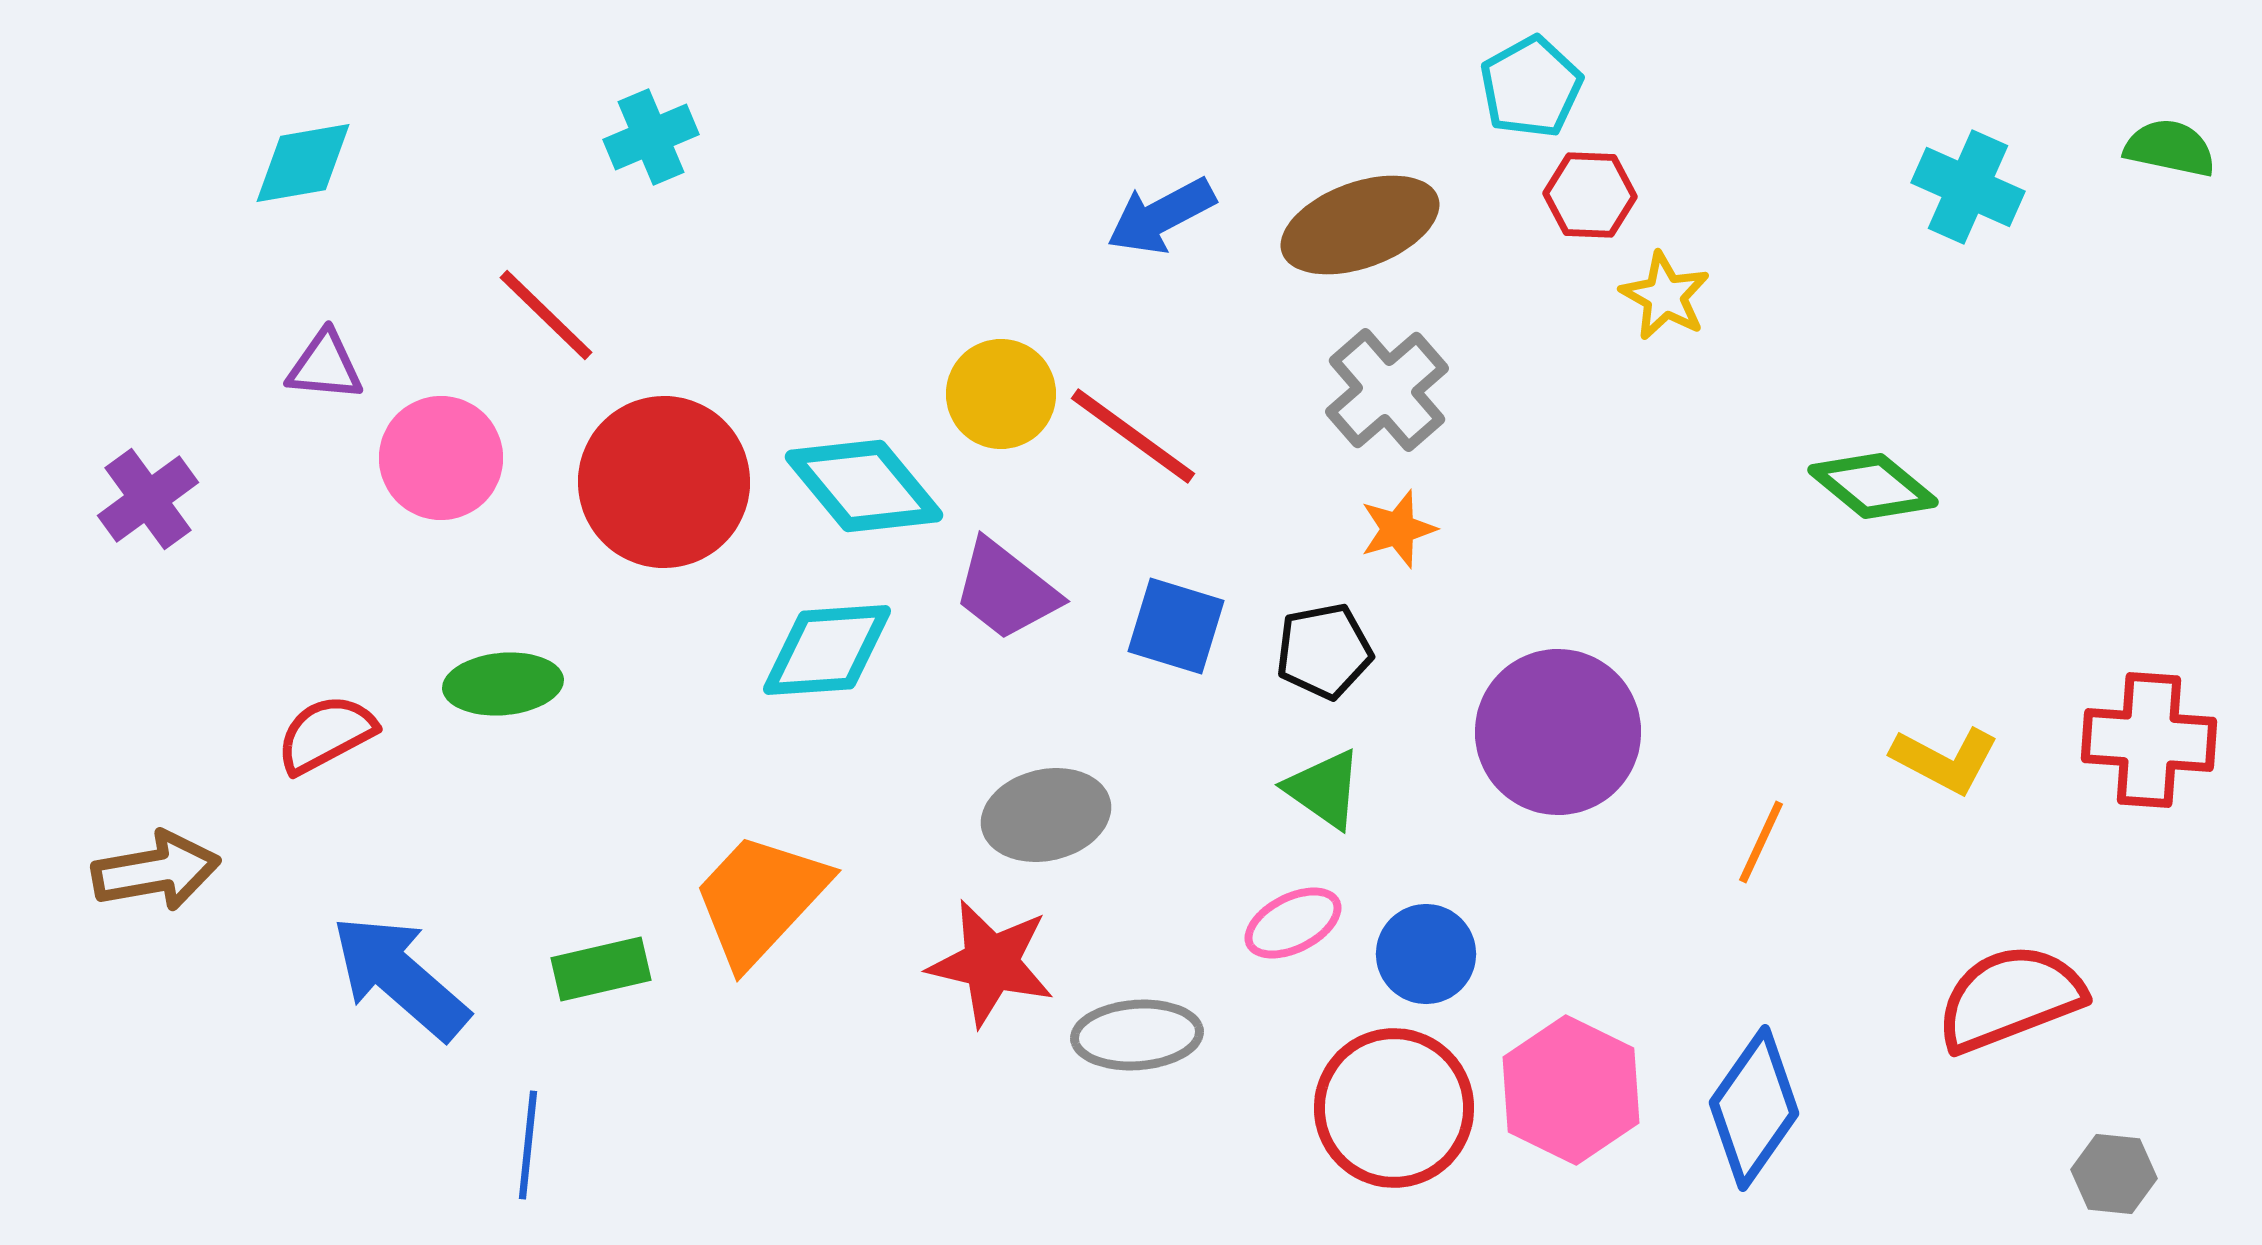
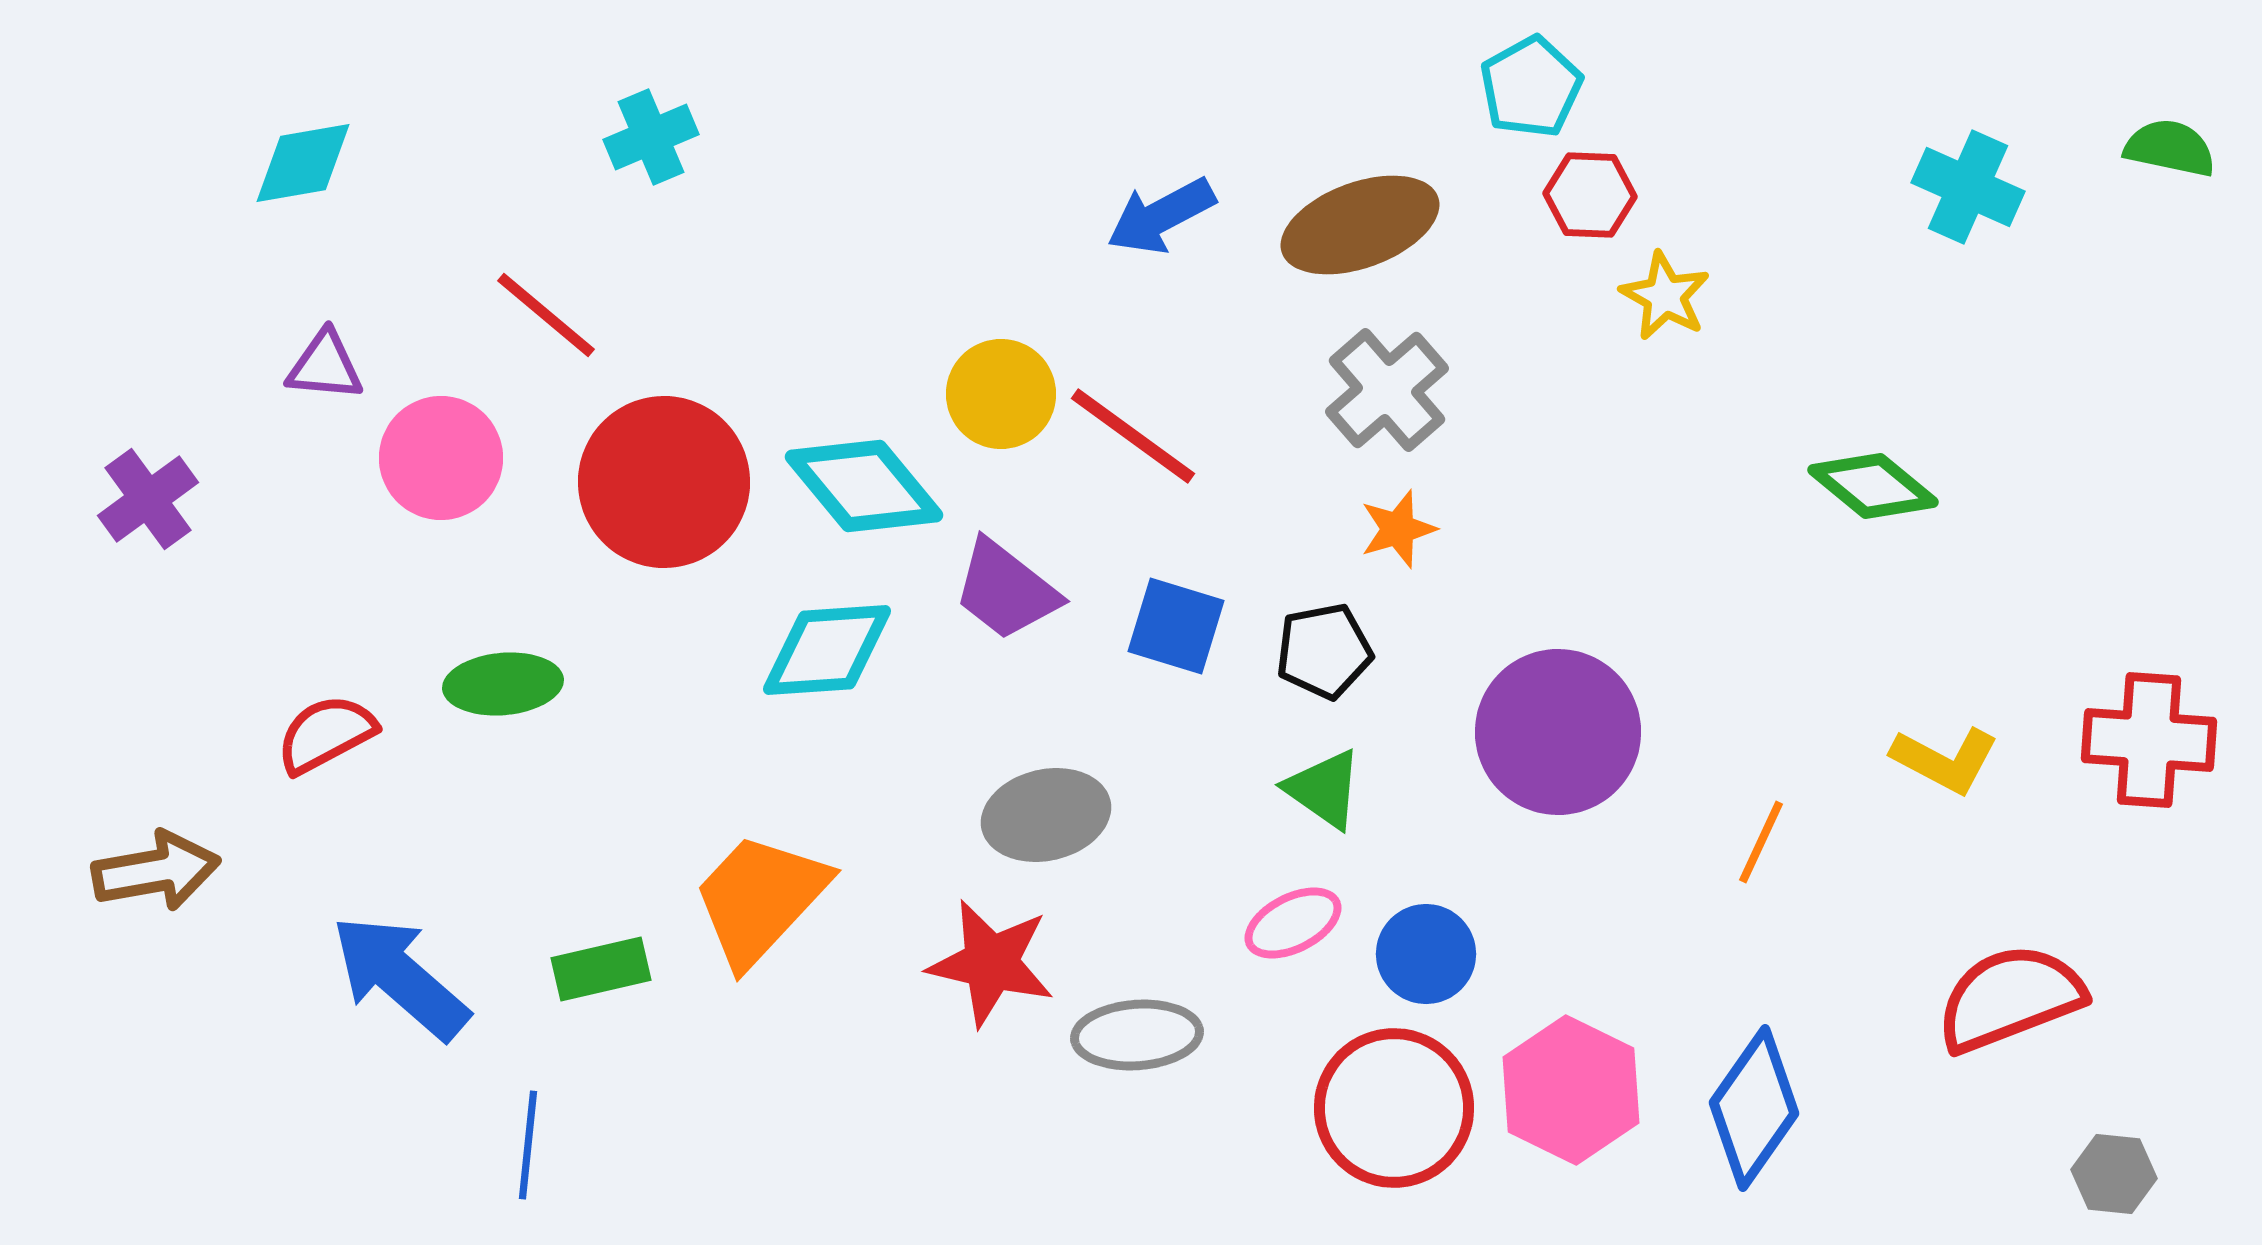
red line at (546, 315): rotated 4 degrees counterclockwise
